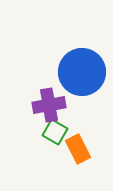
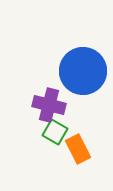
blue circle: moved 1 px right, 1 px up
purple cross: rotated 24 degrees clockwise
